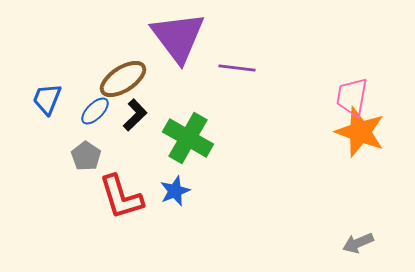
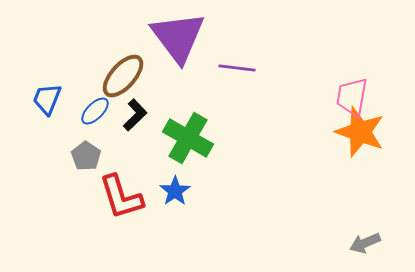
brown ellipse: moved 3 px up; rotated 15 degrees counterclockwise
blue star: rotated 12 degrees counterclockwise
gray arrow: moved 7 px right
